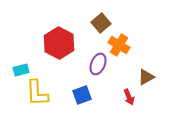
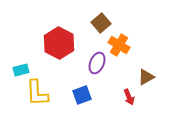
purple ellipse: moved 1 px left, 1 px up
